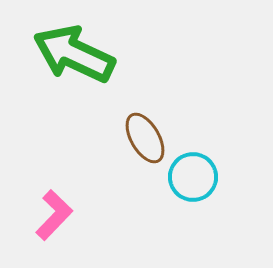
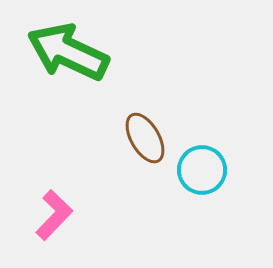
green arrow: moved 6 px left, 2 px up
cyan circle: moved 9 px right, 7 px up
